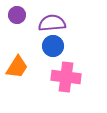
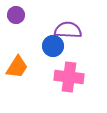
purple circle: moved 1 px left
purple semicircle: moved 16 px right, 7 px down; rotated 8 degrees clockwise
pink cross: moved 3 px right
